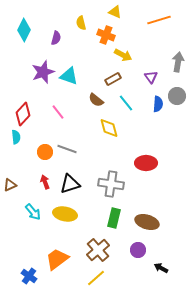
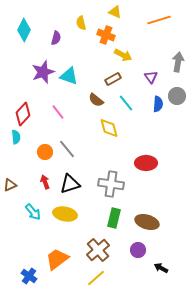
gray line: rotated 30 degrees clockwise
